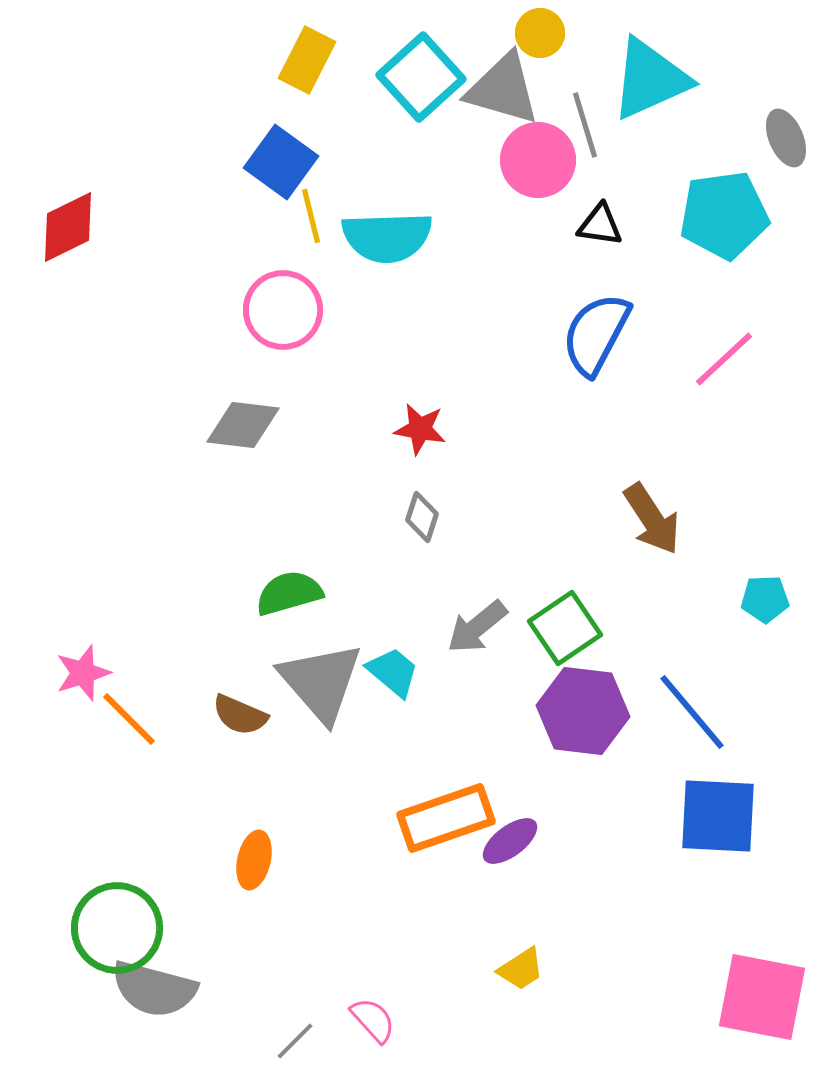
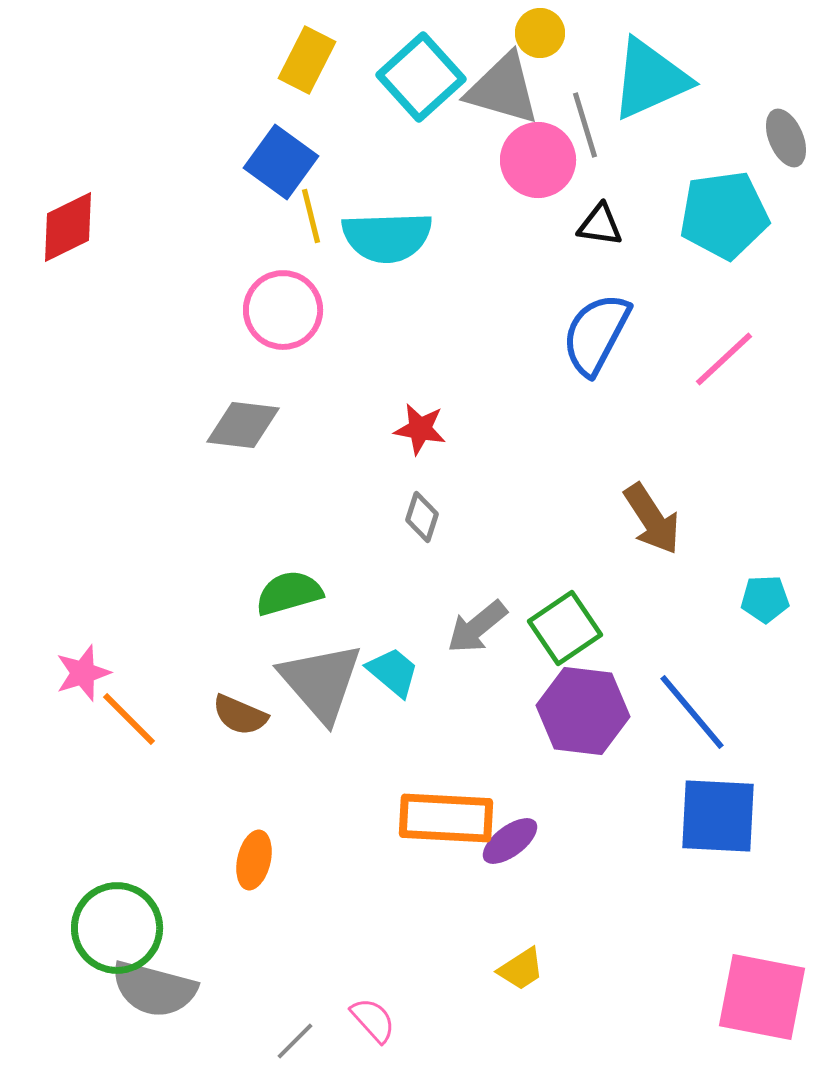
orange rectangle at (446, 818): rotated 22 degrees clockwise
